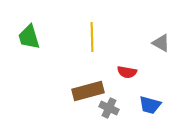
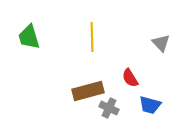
gray triangle: rotated 18 degrees clockwise
red semicircle: moved 3 px right, 6 px down; rotated 48 degrees clockwise
